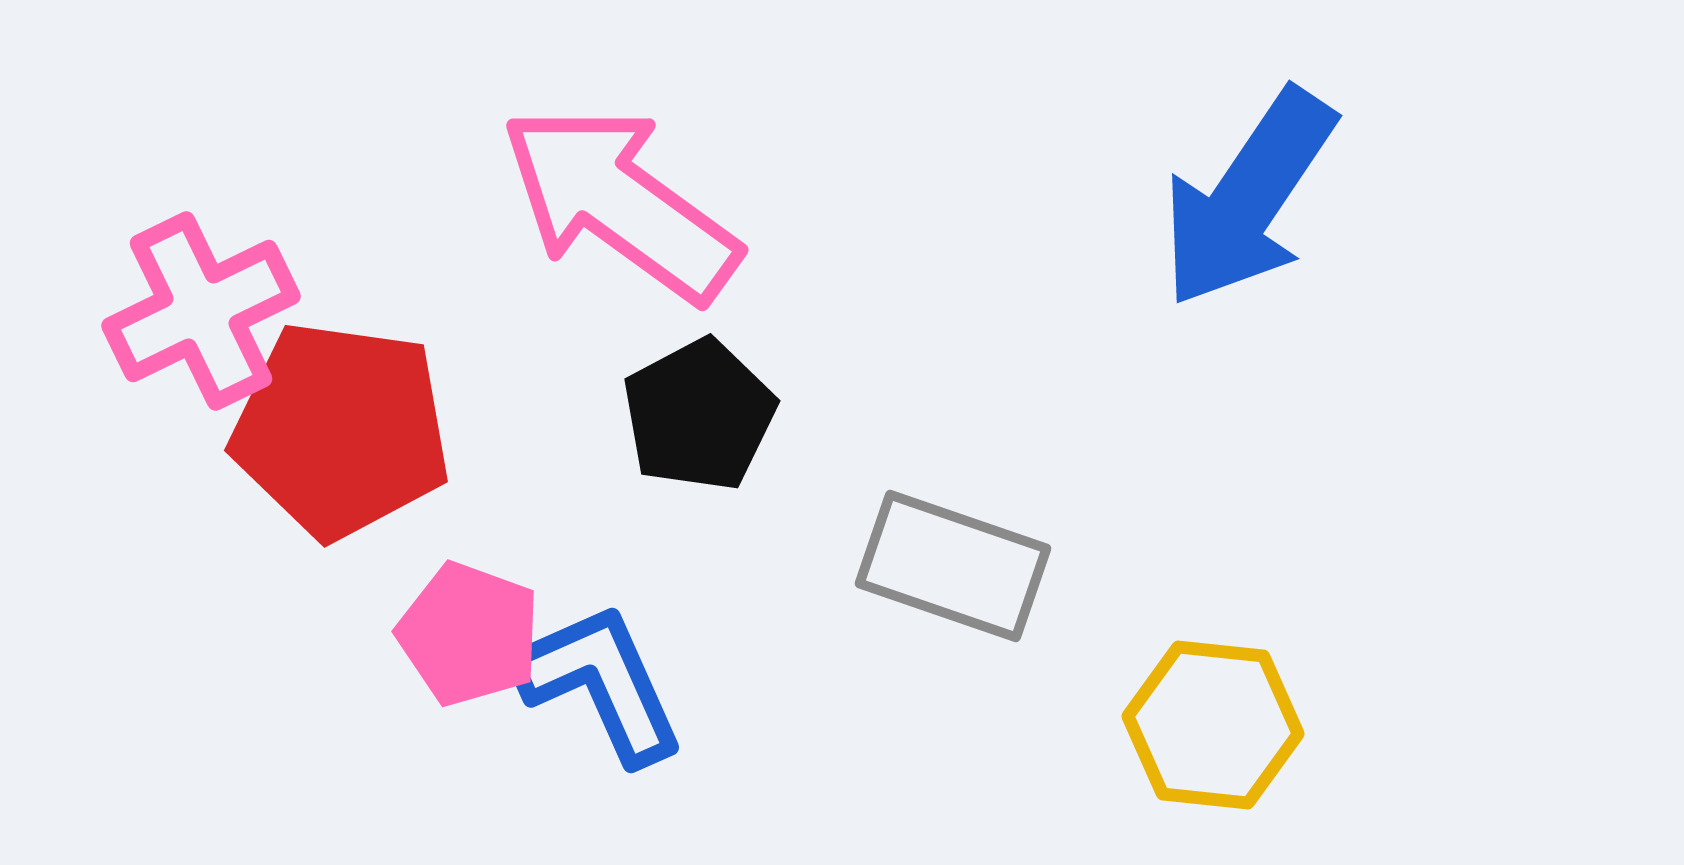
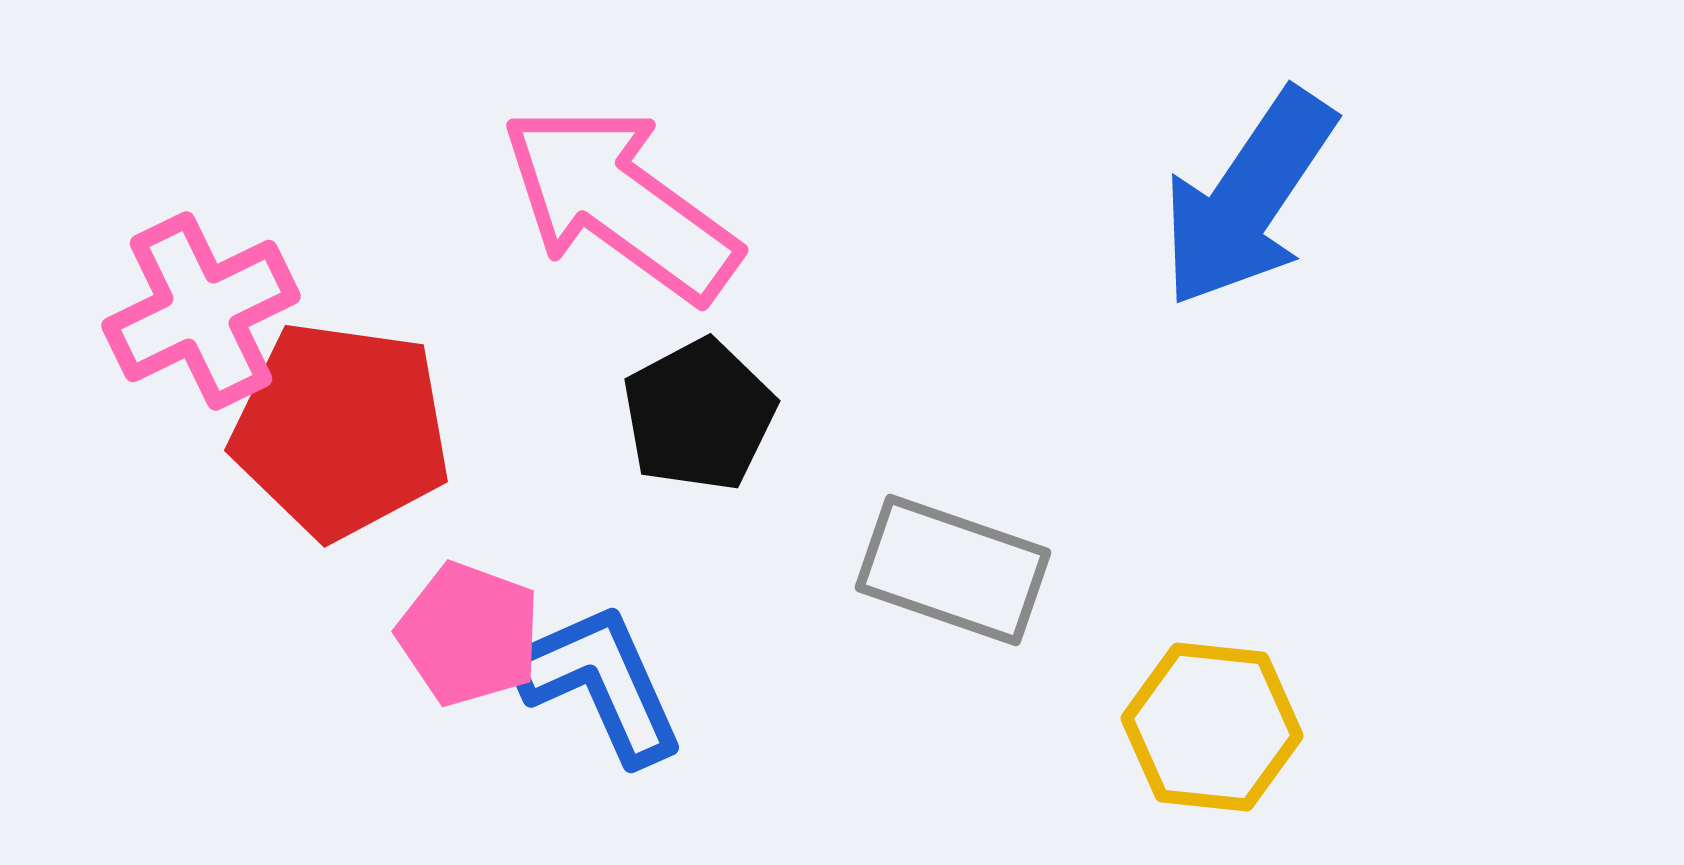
gray rectangle: moved 4 px down
yellow hexagon: moved 1 px left, 2 px down
